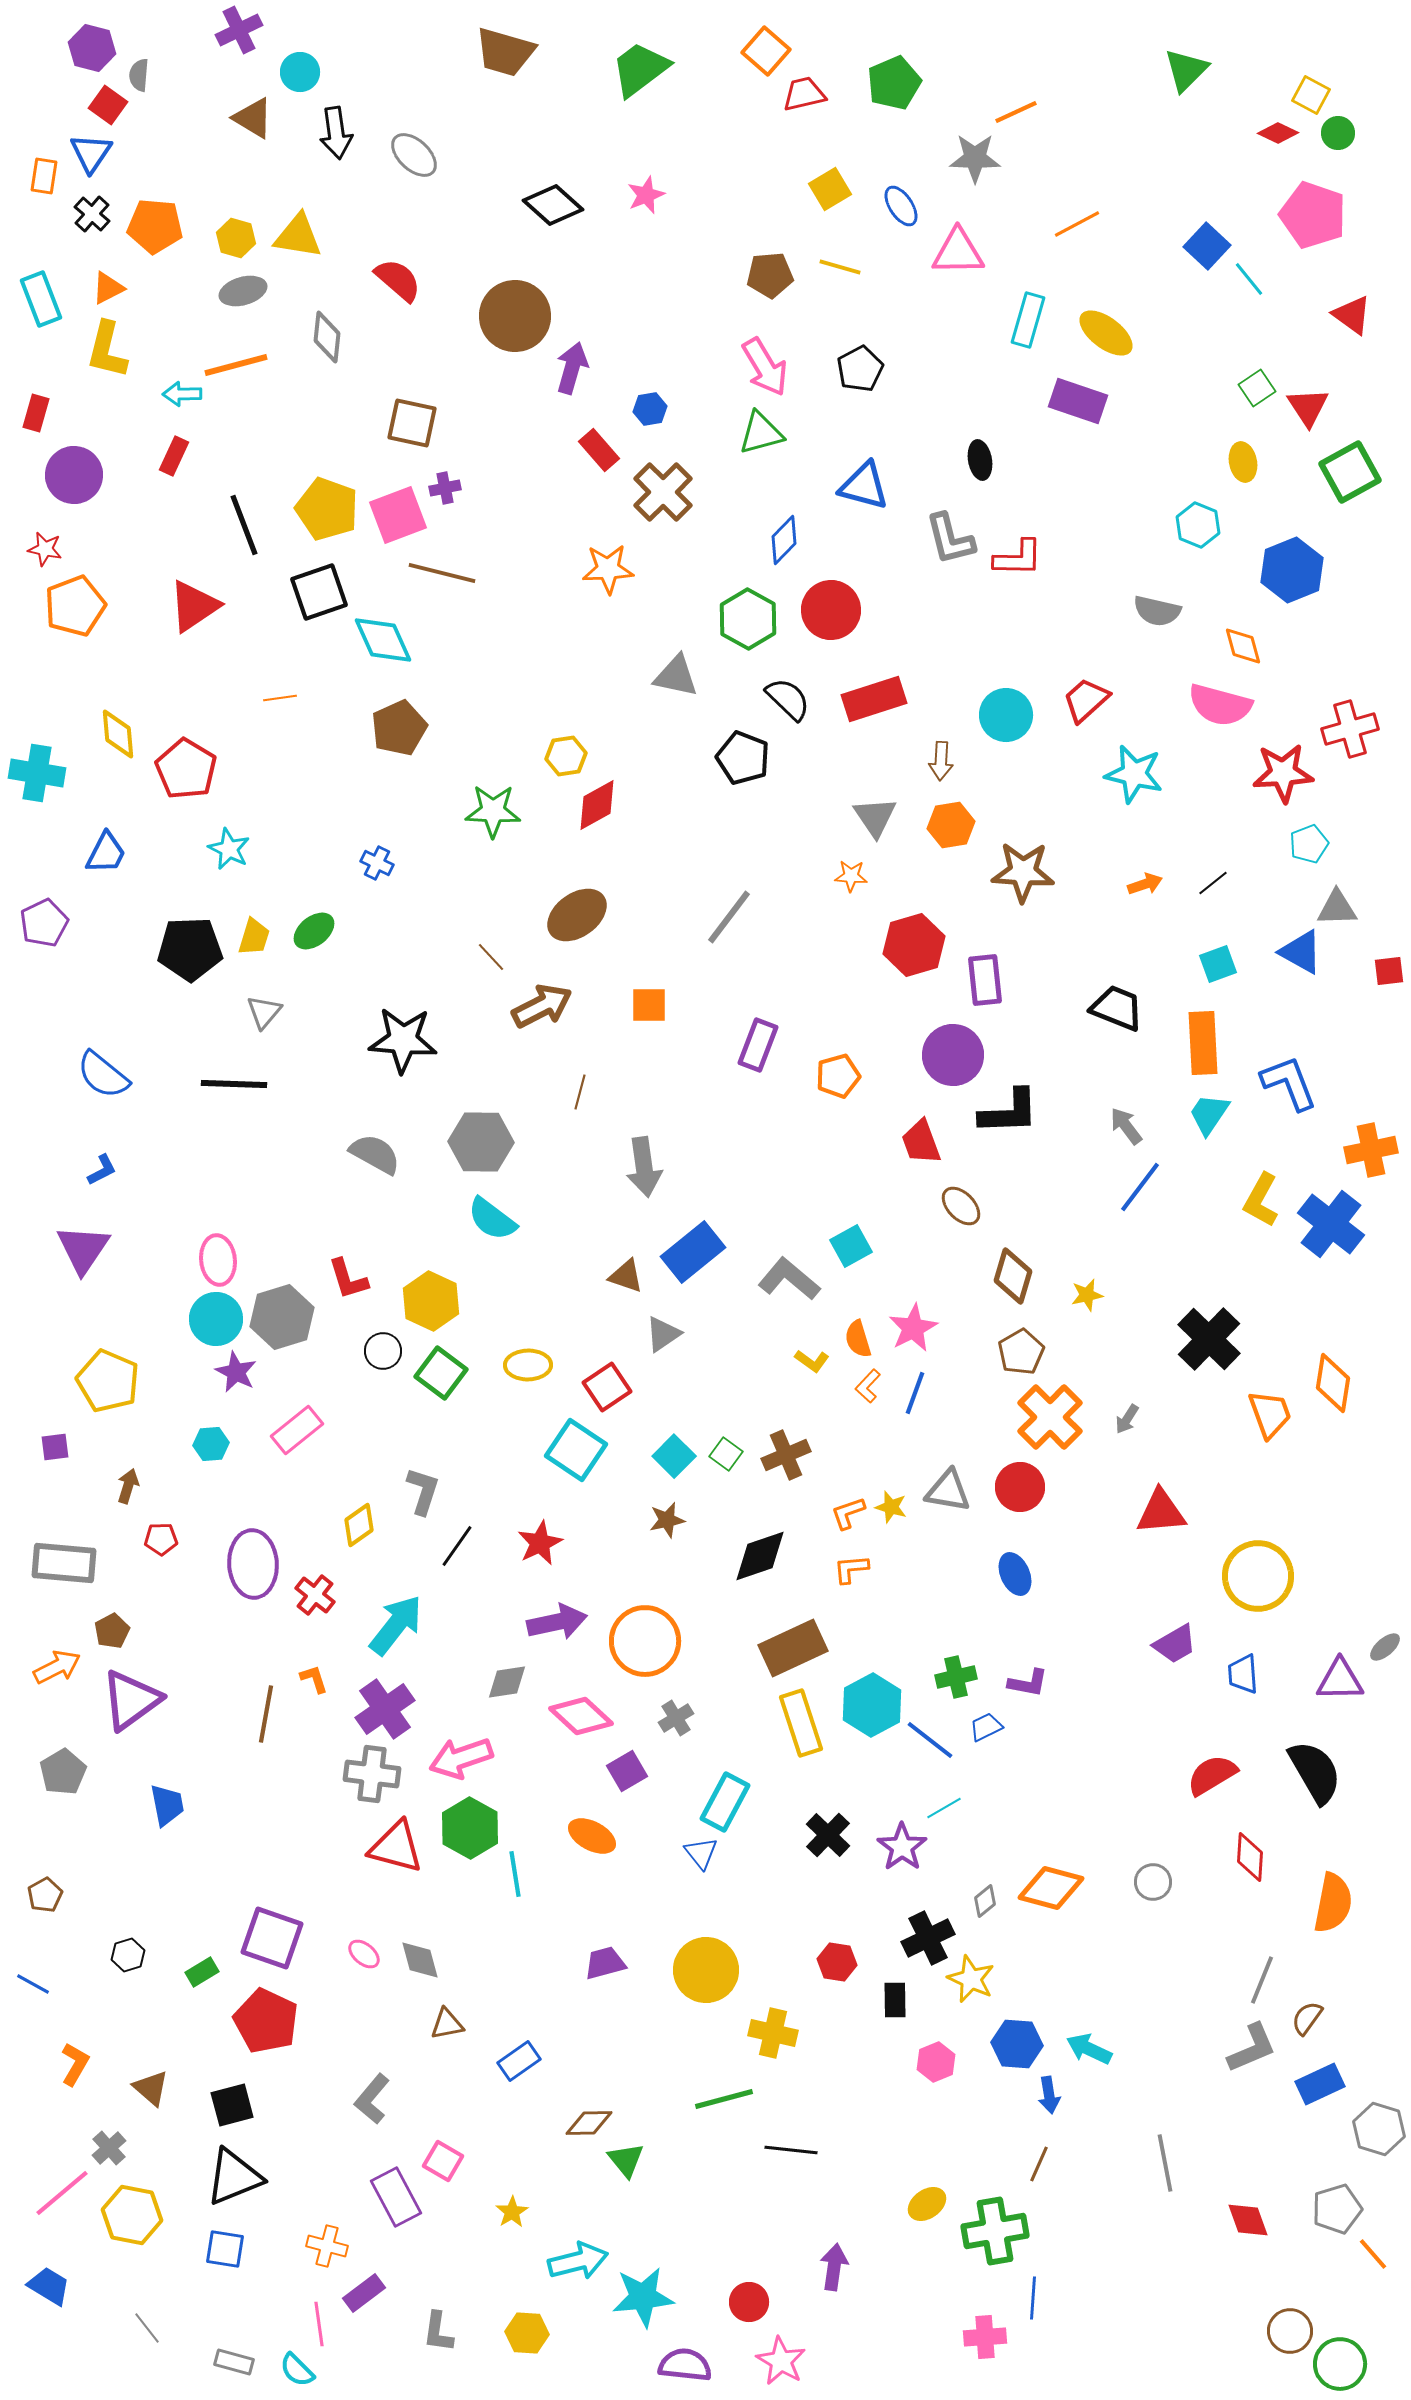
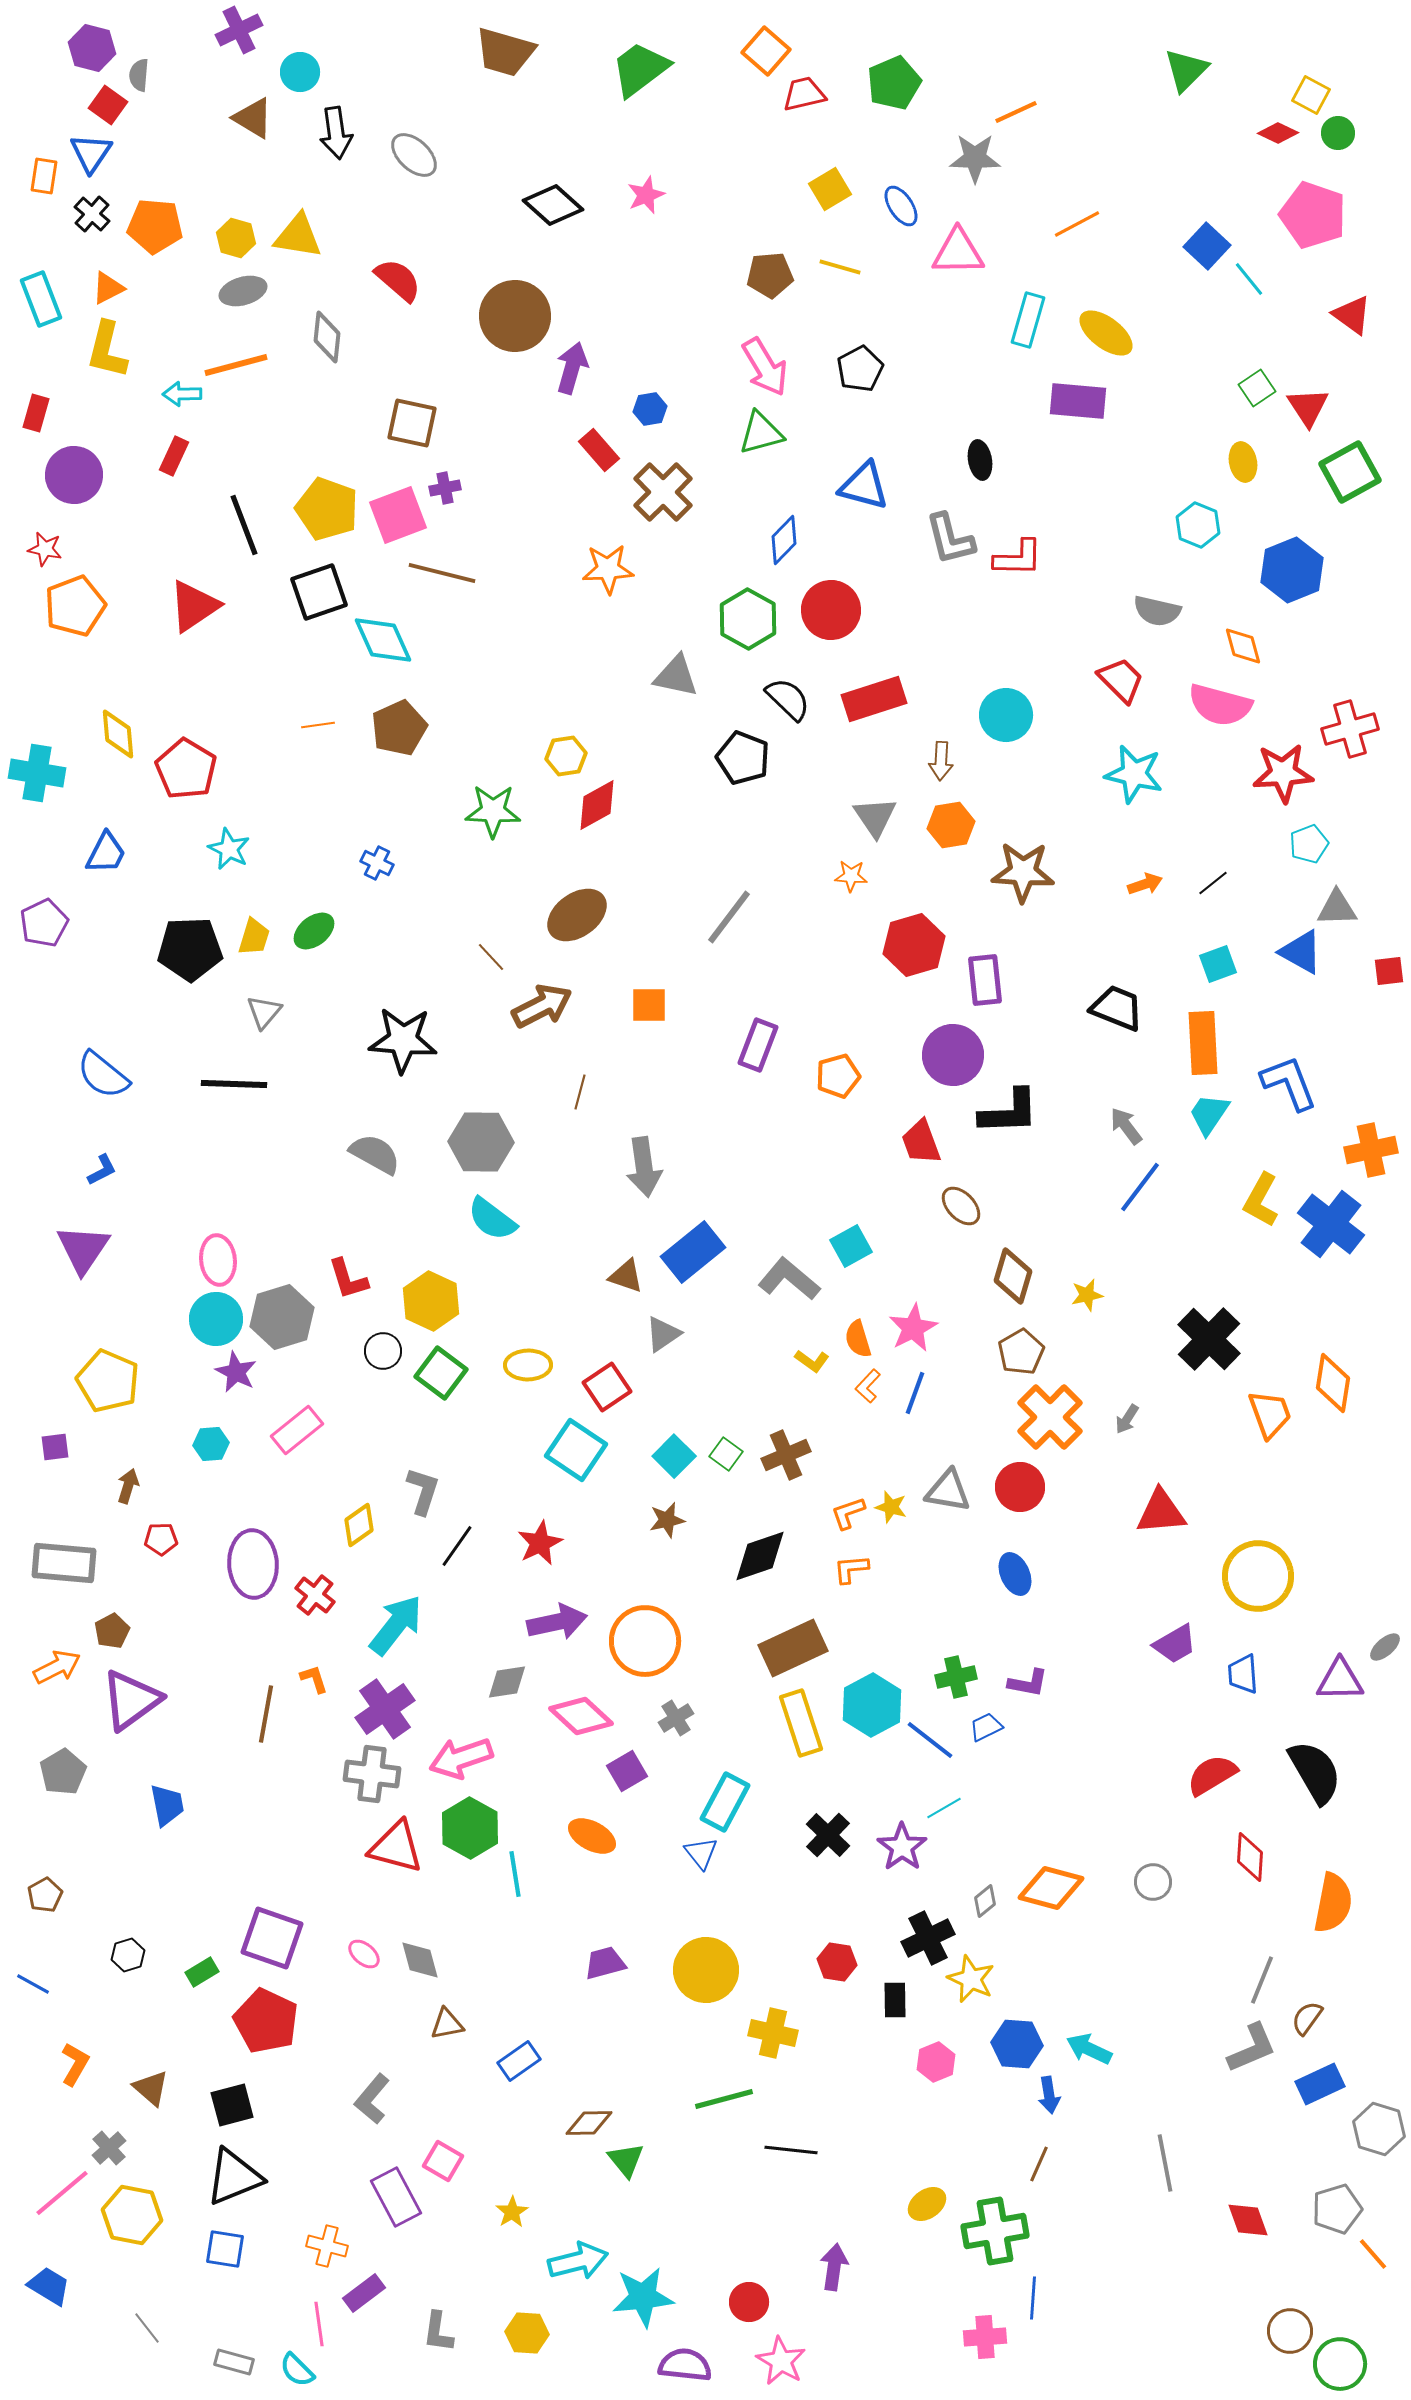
purple rectangle at (1078, 401): rotated 14 degrees counterclockwise
orange line at (280, 698): moved 38 px right, 27 px down
red trapezoid at (1086, 700): moved 35 px right, 20 px up; rotated 87 degrees clockwise
